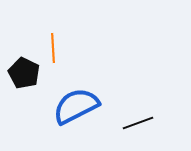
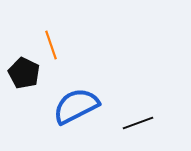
orange line: moved 2 px left, 3 px up; rotated 16 degrees counterclockwise
